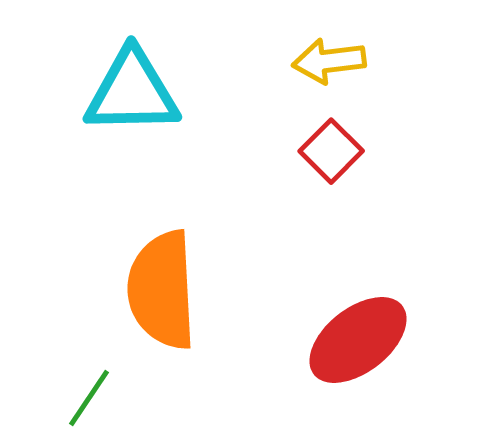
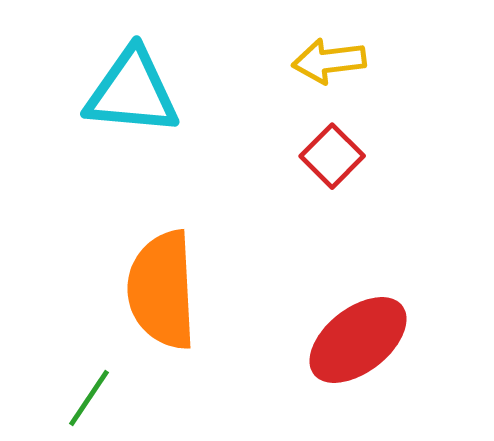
cyan triangle: rotated 6 degrees clockwise
red square: moved 1 px right, 5 px down
